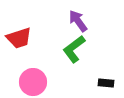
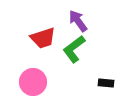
red trapezoid: moved 24 px right
